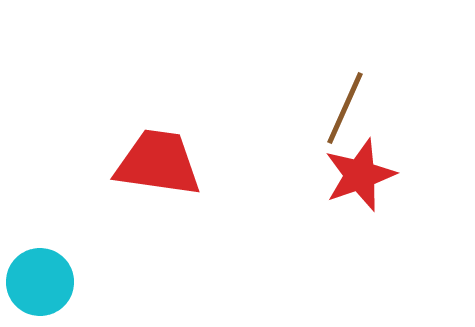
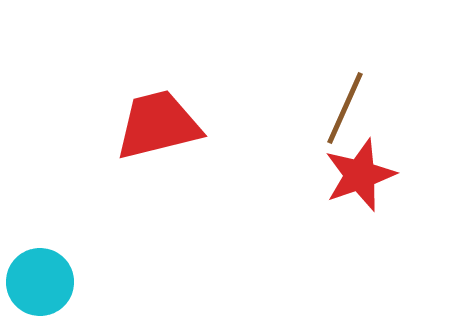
red trapezoid: moved 38 px up; rotated 22 degrees counterclockwise
